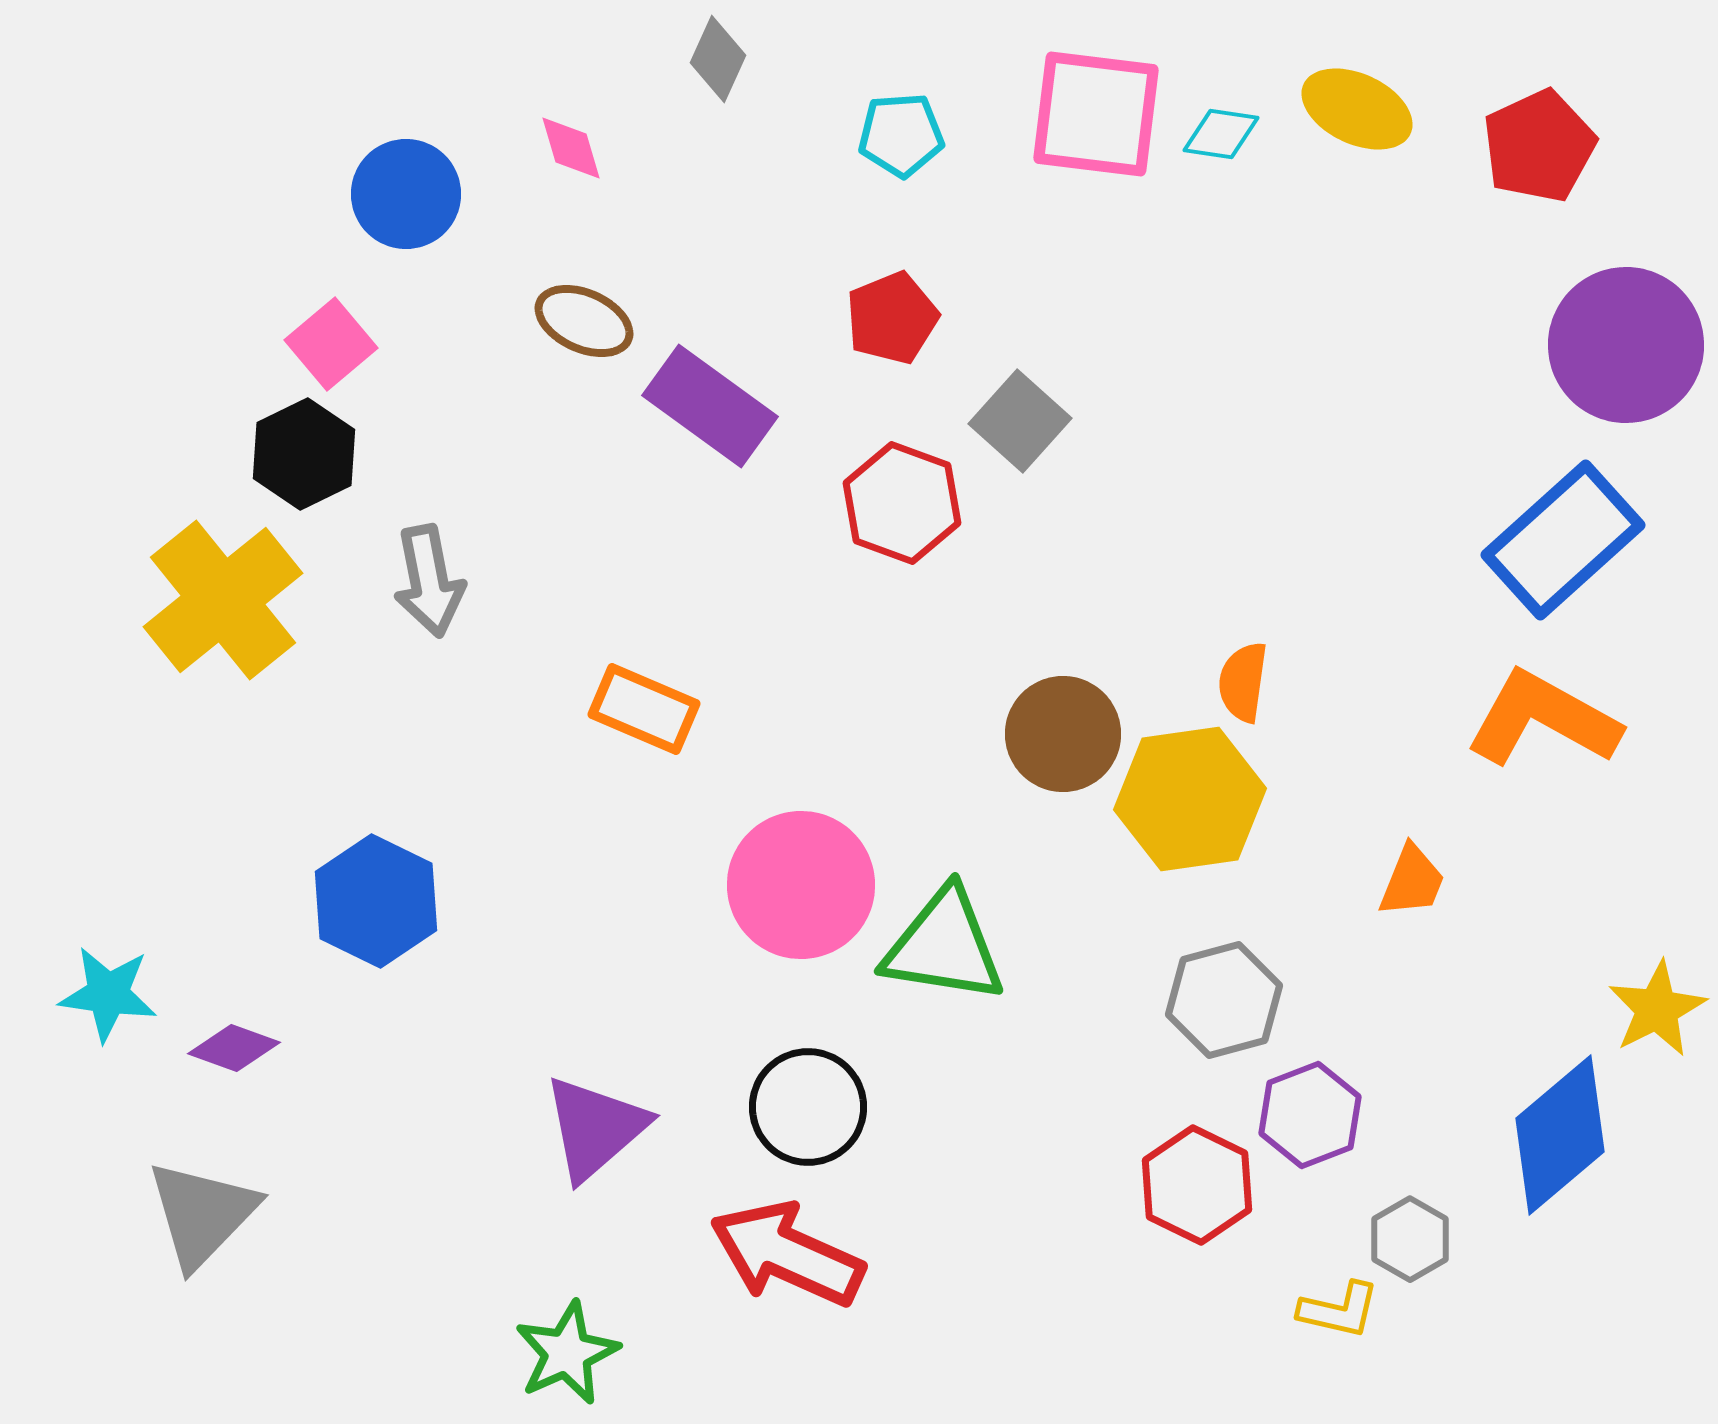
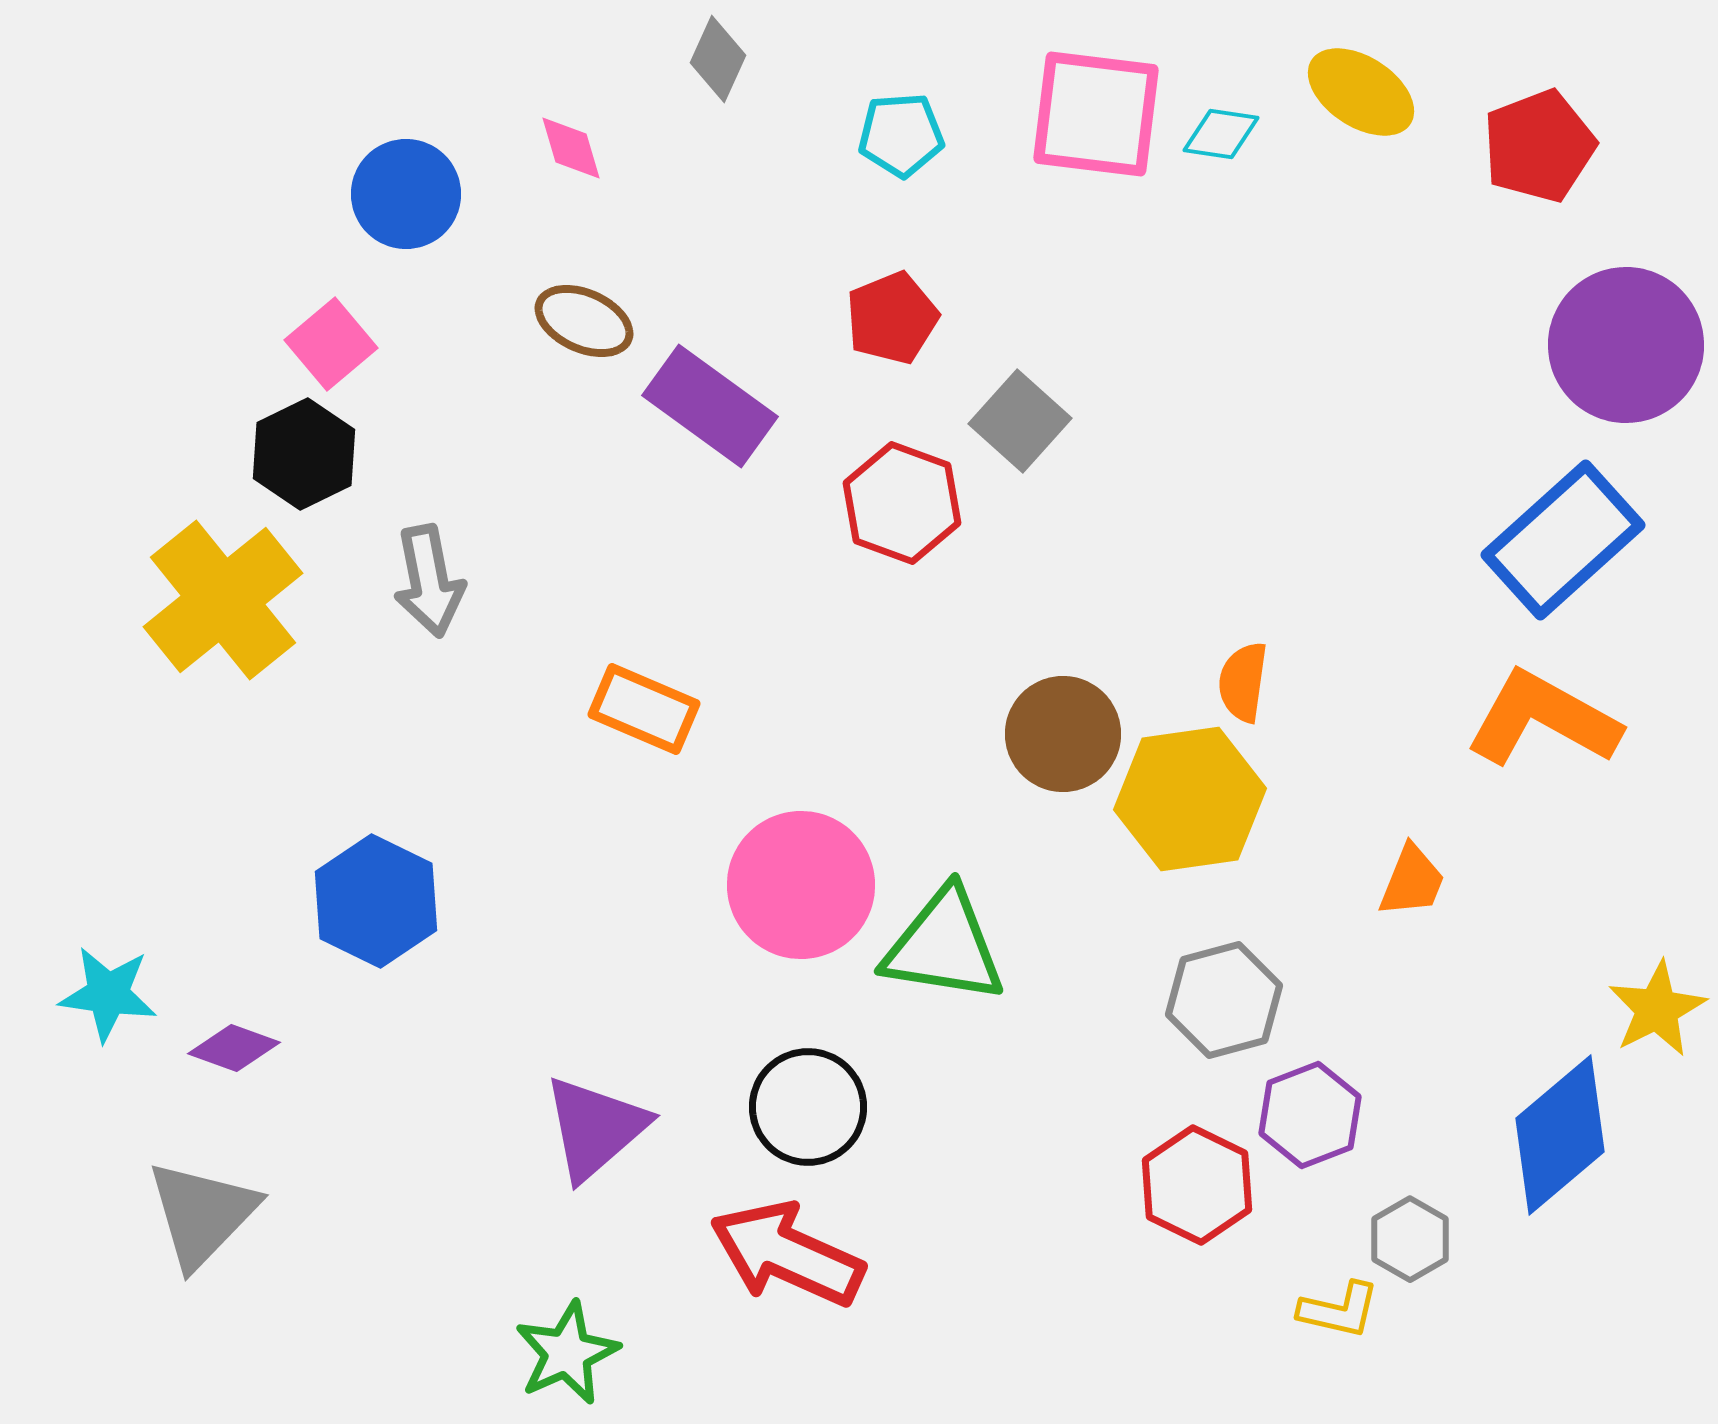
yellow ellipse at (1357, 109): moved 4 px right, 17 px up; rotated 8 degrees clockwise
red pentagon at (1539, 146): rotated 4 degrees clockwise
